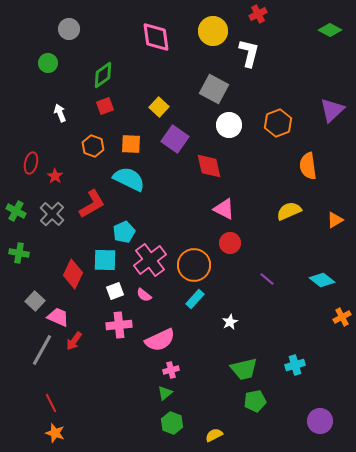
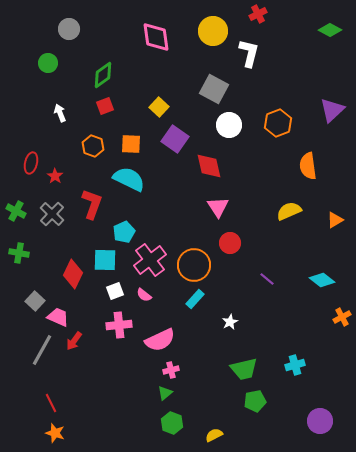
red L-shape at (92, 204): rotated 40 degrees counterclockwise
pink triangle at (224, 209): moved 6 px left, 2 px up; rotated 30 degrees clockwise
